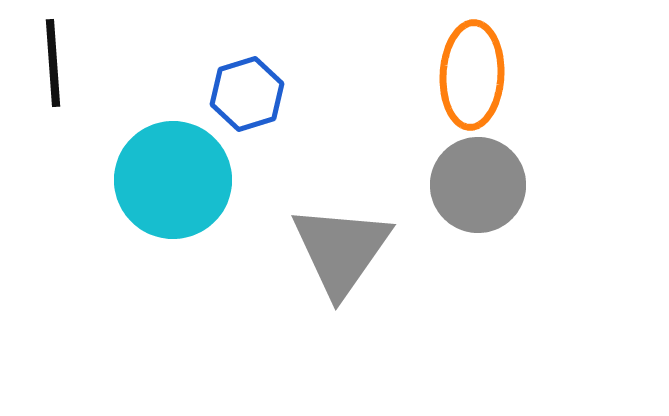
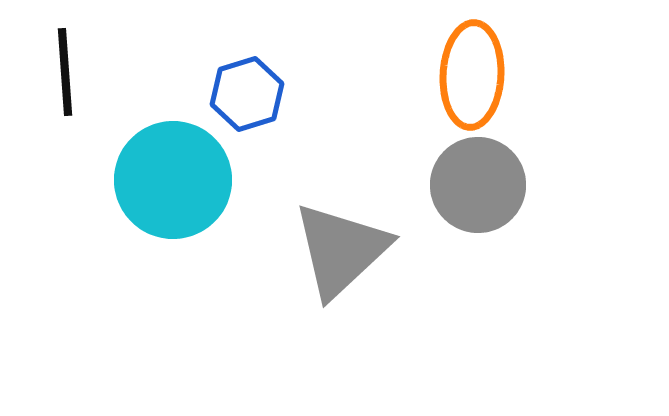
black line: moved 12 px right, 9 px down
gray triangle: rotated 12 degrees clockwise
